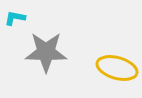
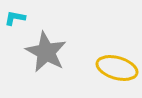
gray star: rotated 27 degrees clockwise
